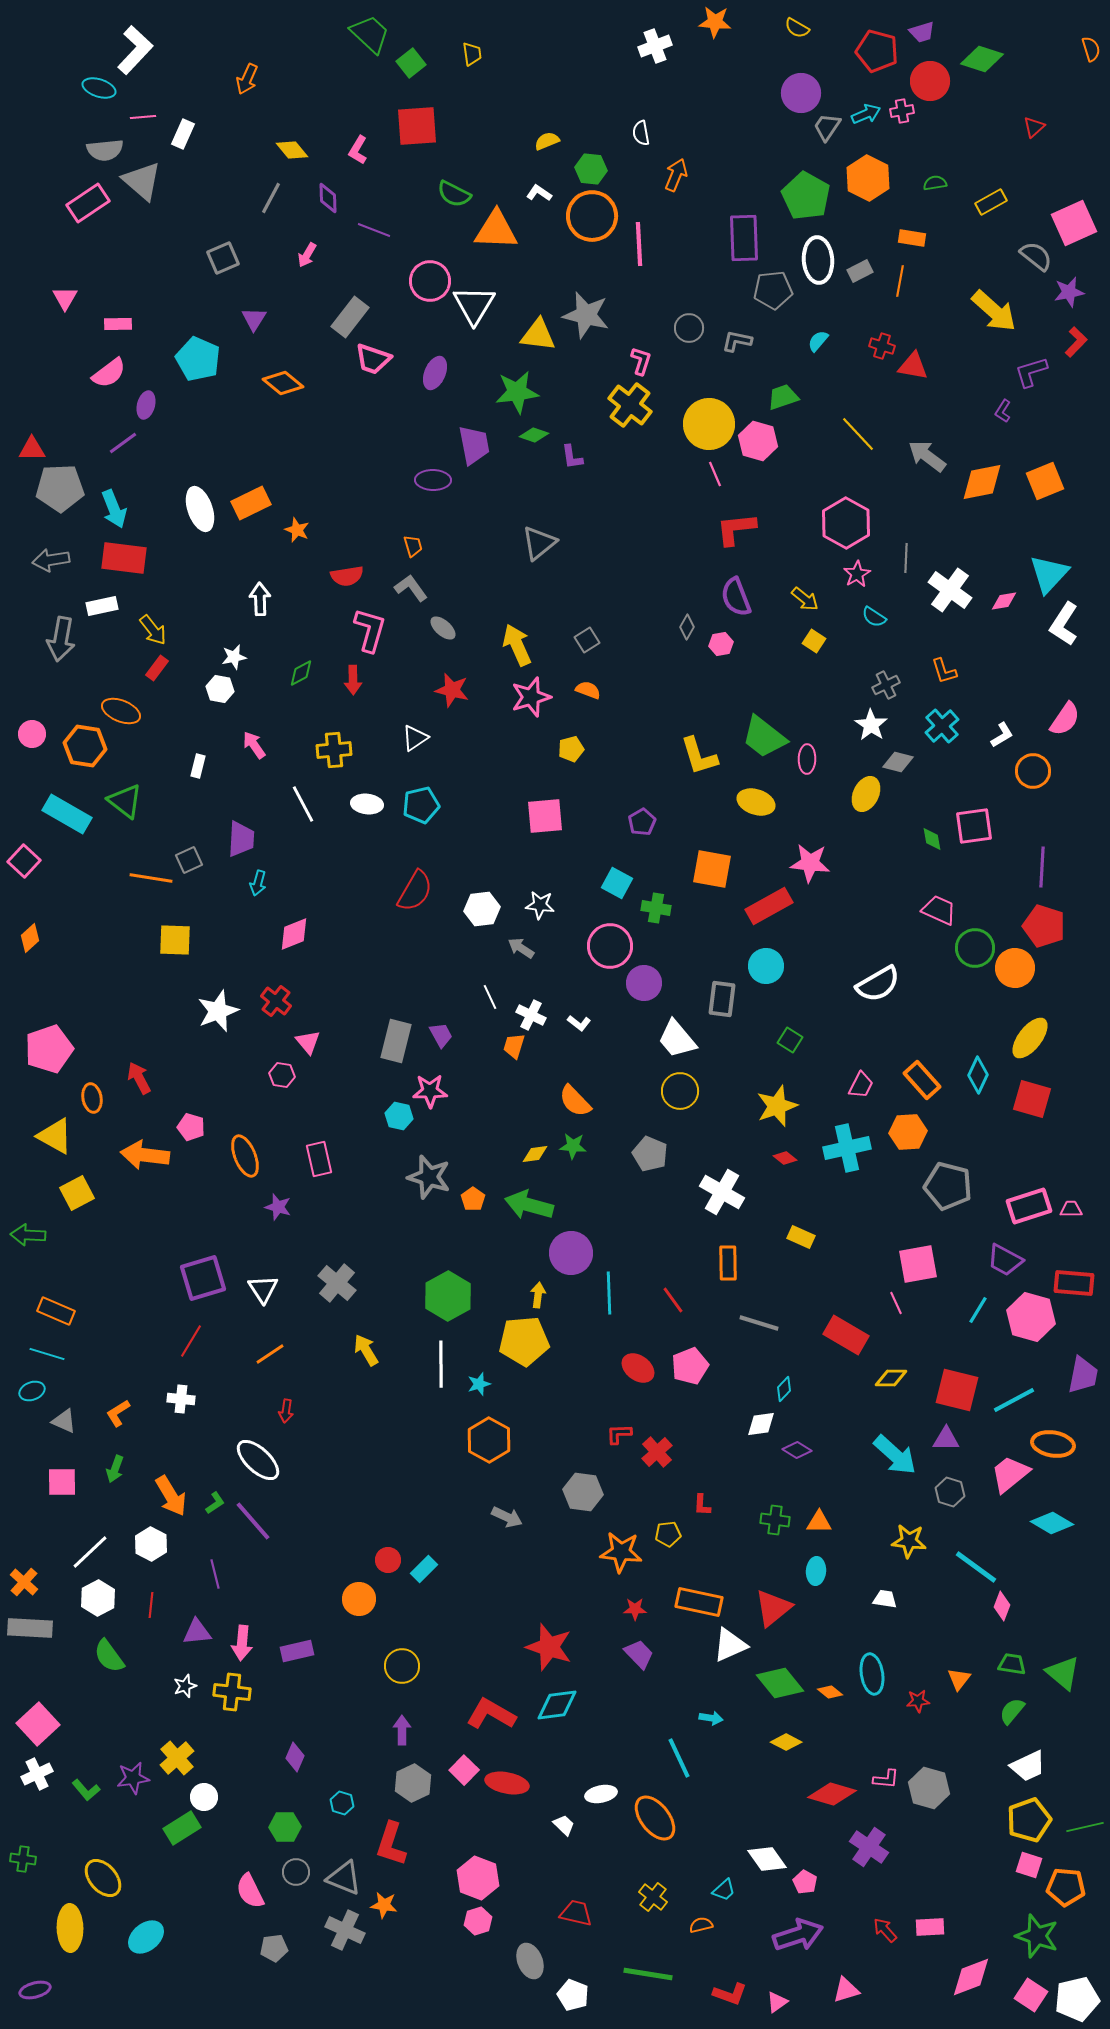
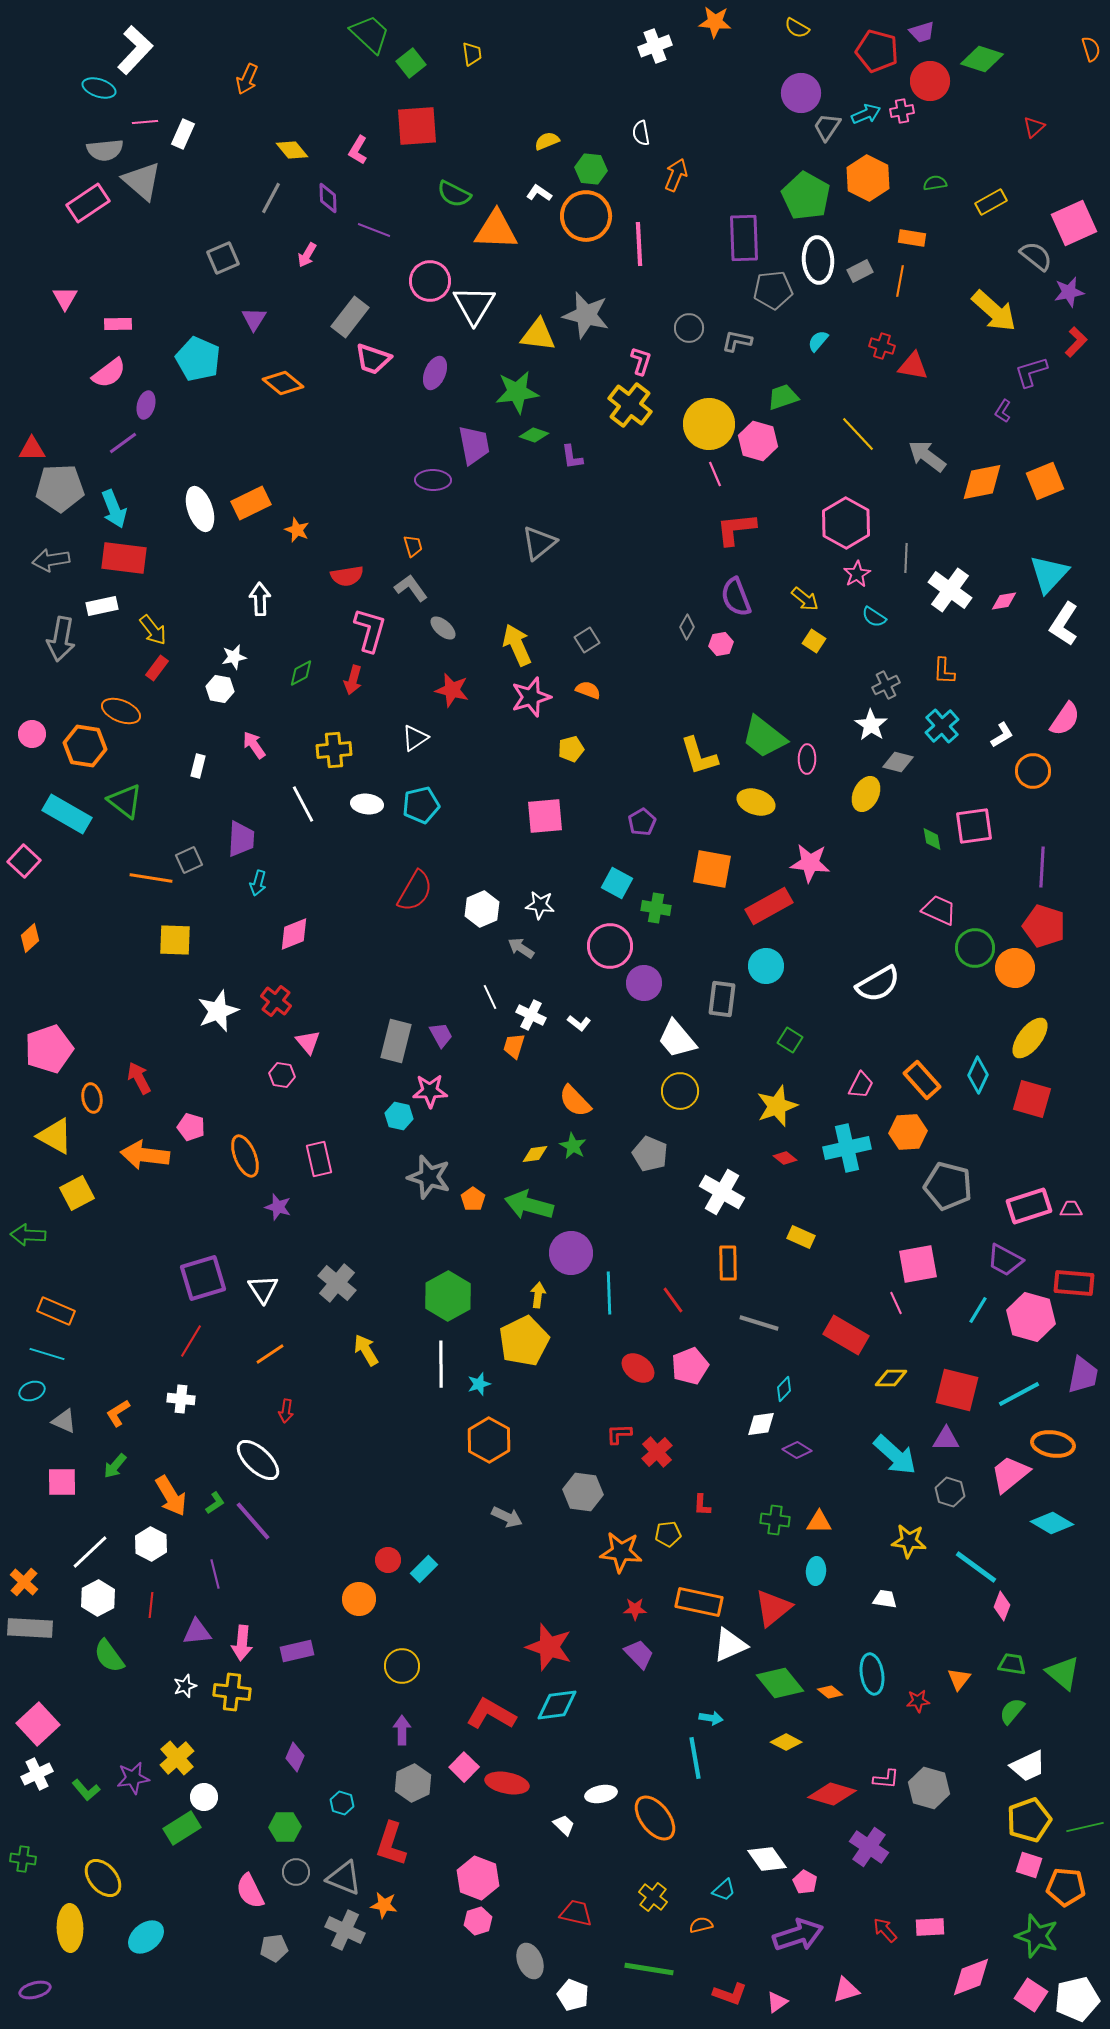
pink line at (143, 117): moved 2 px right, 5 px down
orange circle at (592, 216): moved 6 px left
orange L-shape at (944, 671): rotated 20 degrees clockwise
red arrow at (353, 680): rotated 16 degrees clockwise
white hexagon at (482, 909): rotated 16 degrees counterclockwise
green star at (573, 1146): rotated 24 degrees clockwise
yellow pentagon at (524, 1341): rotated 21 degrees counterclockwise
cyan line at (1014, 1400): moved 5 px right, 6 px up
green arrow at (115, 1469): moved 3 px up; rotated 20 degrees clockwise
cyan line at (679, 1758): moved 16 px right; rotated 15 degrees clockwise
pink square at (464, 1770): moved 3 px up
green line at (648, 1974): moved 1 px right, 5 px up
